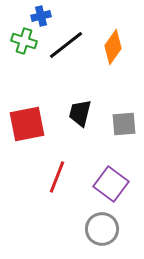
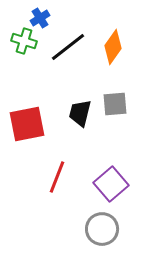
blue cross: moved 1 px left, 2 px down; rotated 18 degrees counterclockwise
black line: moved 2 px right, 2 px down
gray square: moved 9 px left, 20 px up
purple square: rotated 12 degrees clockwise
